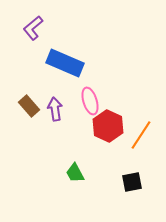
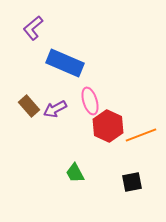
purple arrow: rotated 110 degrees counterclockwise
orange line: rotated 36 degrees clockwise
